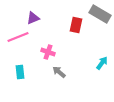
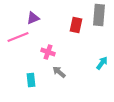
gray rectangle: moved 1 px left, 1 px down; rotated 65 degrees clockwise
cyan rectangle: moved 11 px right, 8 px down
